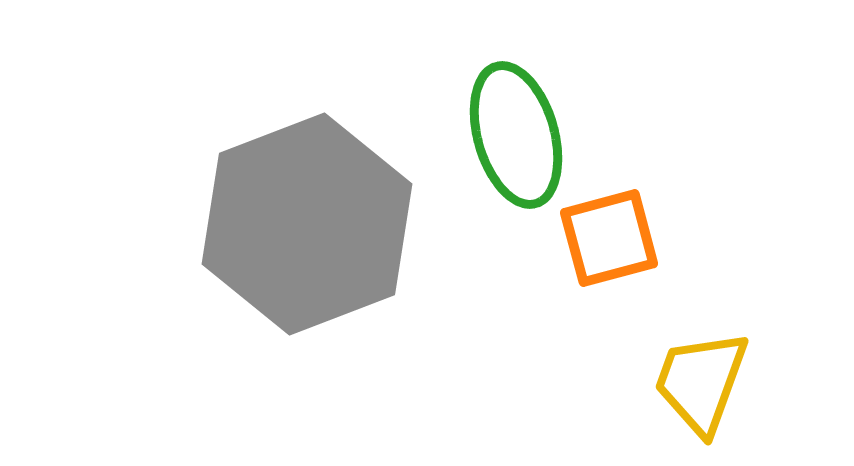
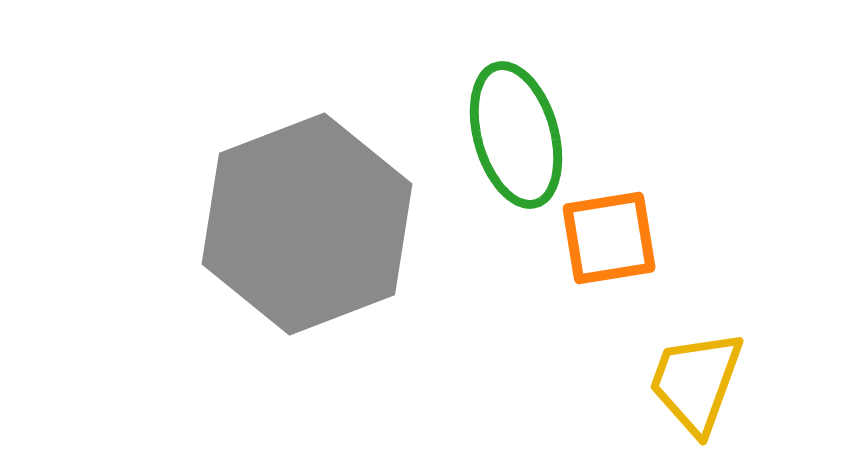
orange square: rotated 6 degrees clockwise
yellow trapezoid: moved 5 px left
